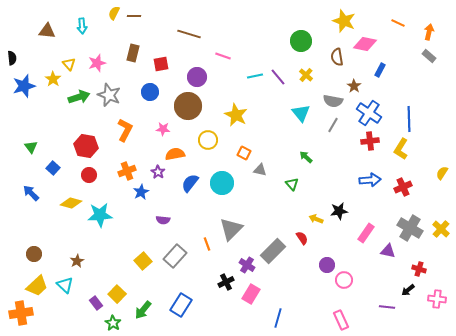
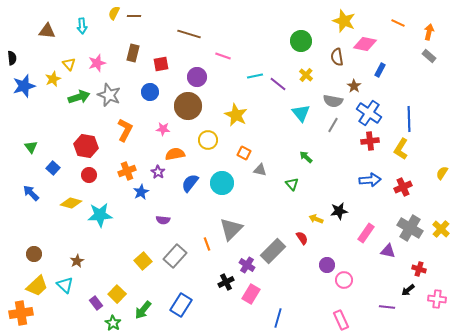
purple line at (278, 77): moved 7 px down; rotated 12 degrees counterclockwise
yellow star at (53, 79): rotated 14 degrees clockwise
